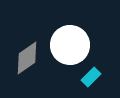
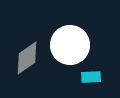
cyan rectangle: rotated 42 degrees clockwise
